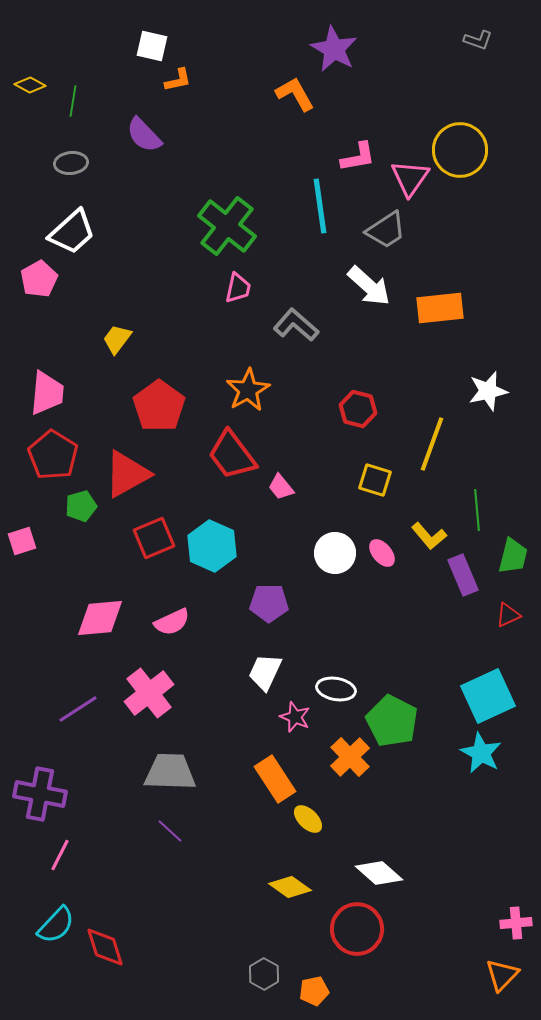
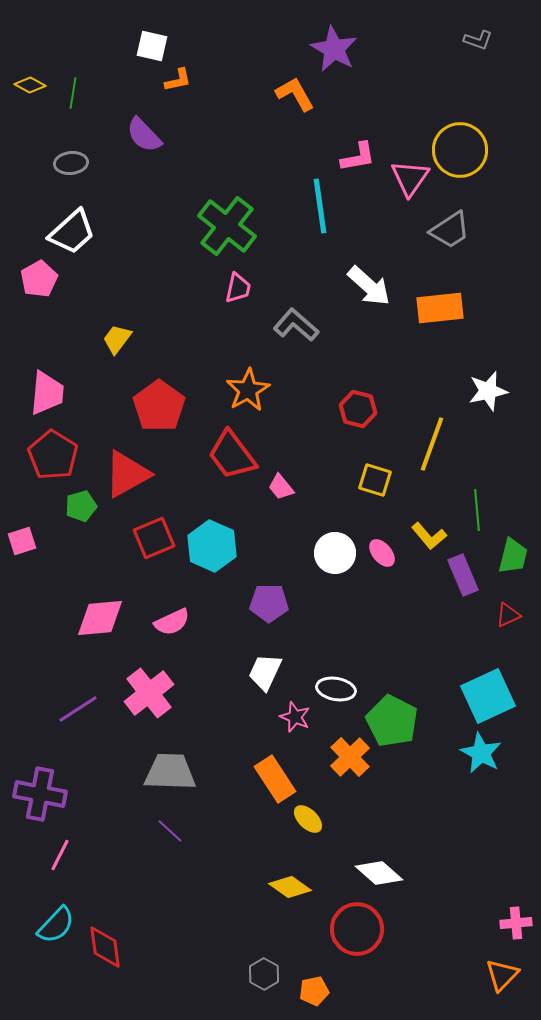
green line at (73, 101): moved 8 px up
gray trapezoid at (386, 230): moved 64 px right
red diamond at (105, 947): rotated 9 degrees clockwise
